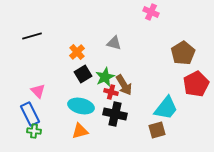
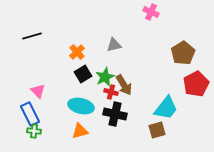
gray triangle: moved 2 px down; rotated 28 degrees counterclockwise
